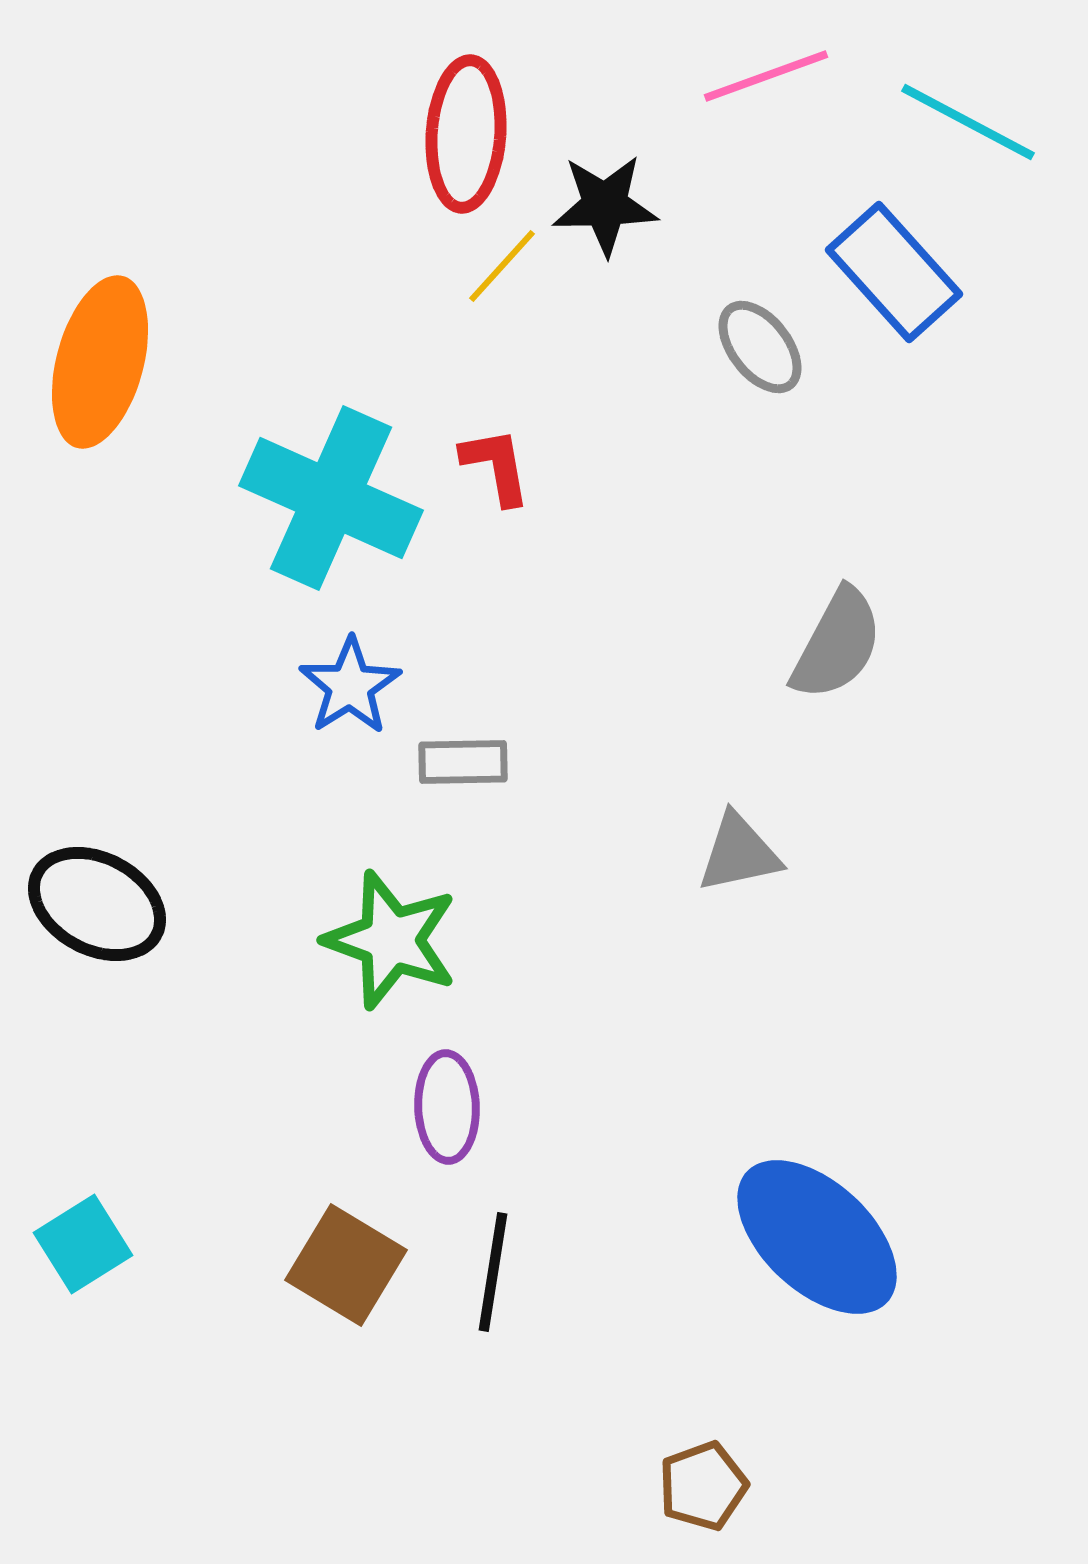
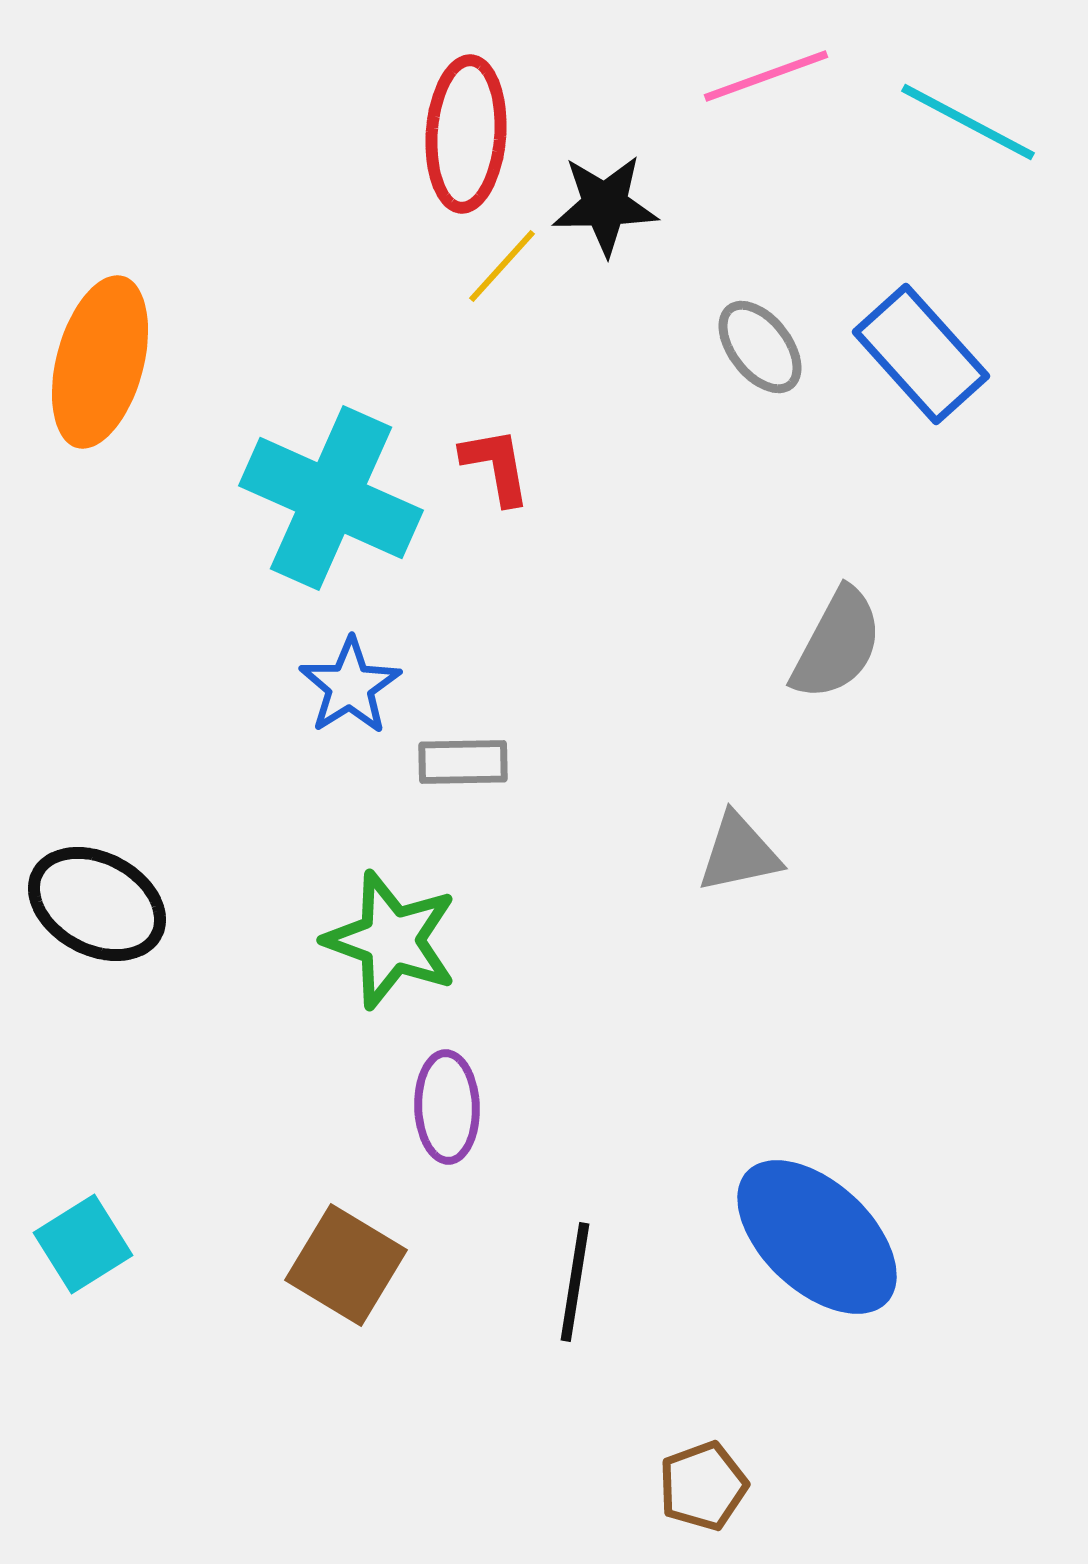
blue rectangle: moved 27 px right, 82 px down
black line: moved 82 px right, 10 px down
